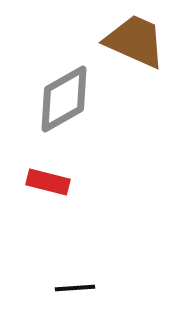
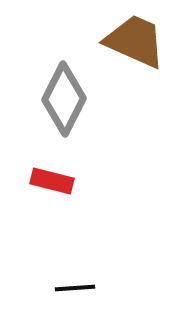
gray diamond: rotated 34 degrees counterclockwise
red rectangle: moved 4 px right, 1 px up
